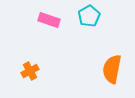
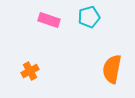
cyan pentagon: moved 1 px down; rotated 15 degrees clockwise
